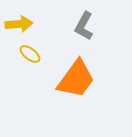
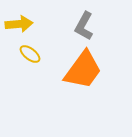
orange trapezoid: moved 7 px right, 9 px up
